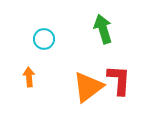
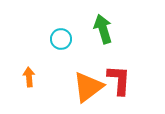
cyan circle: moved 17 px right
